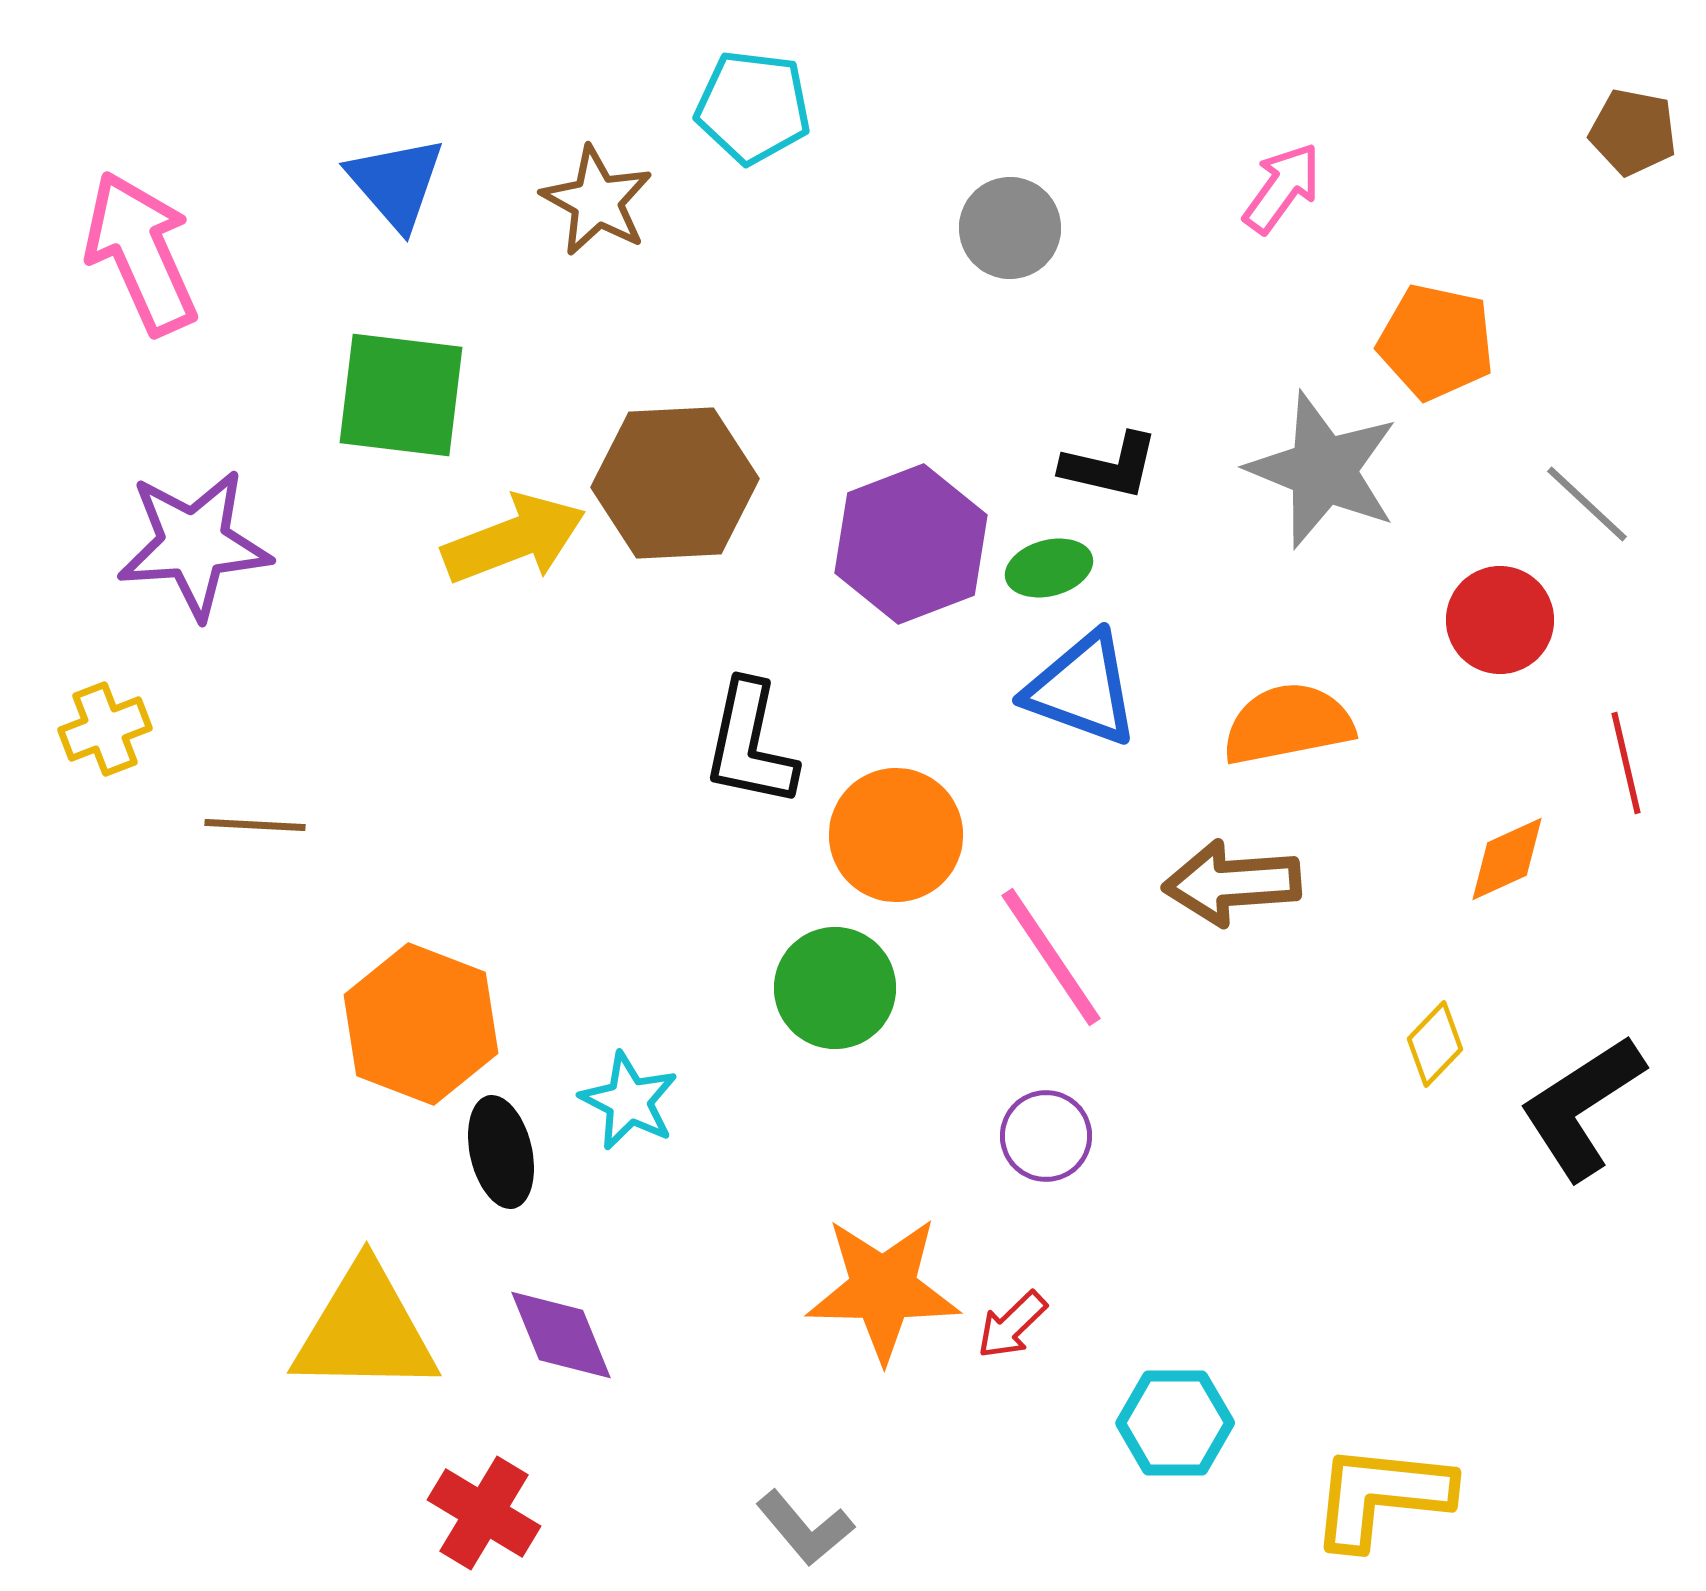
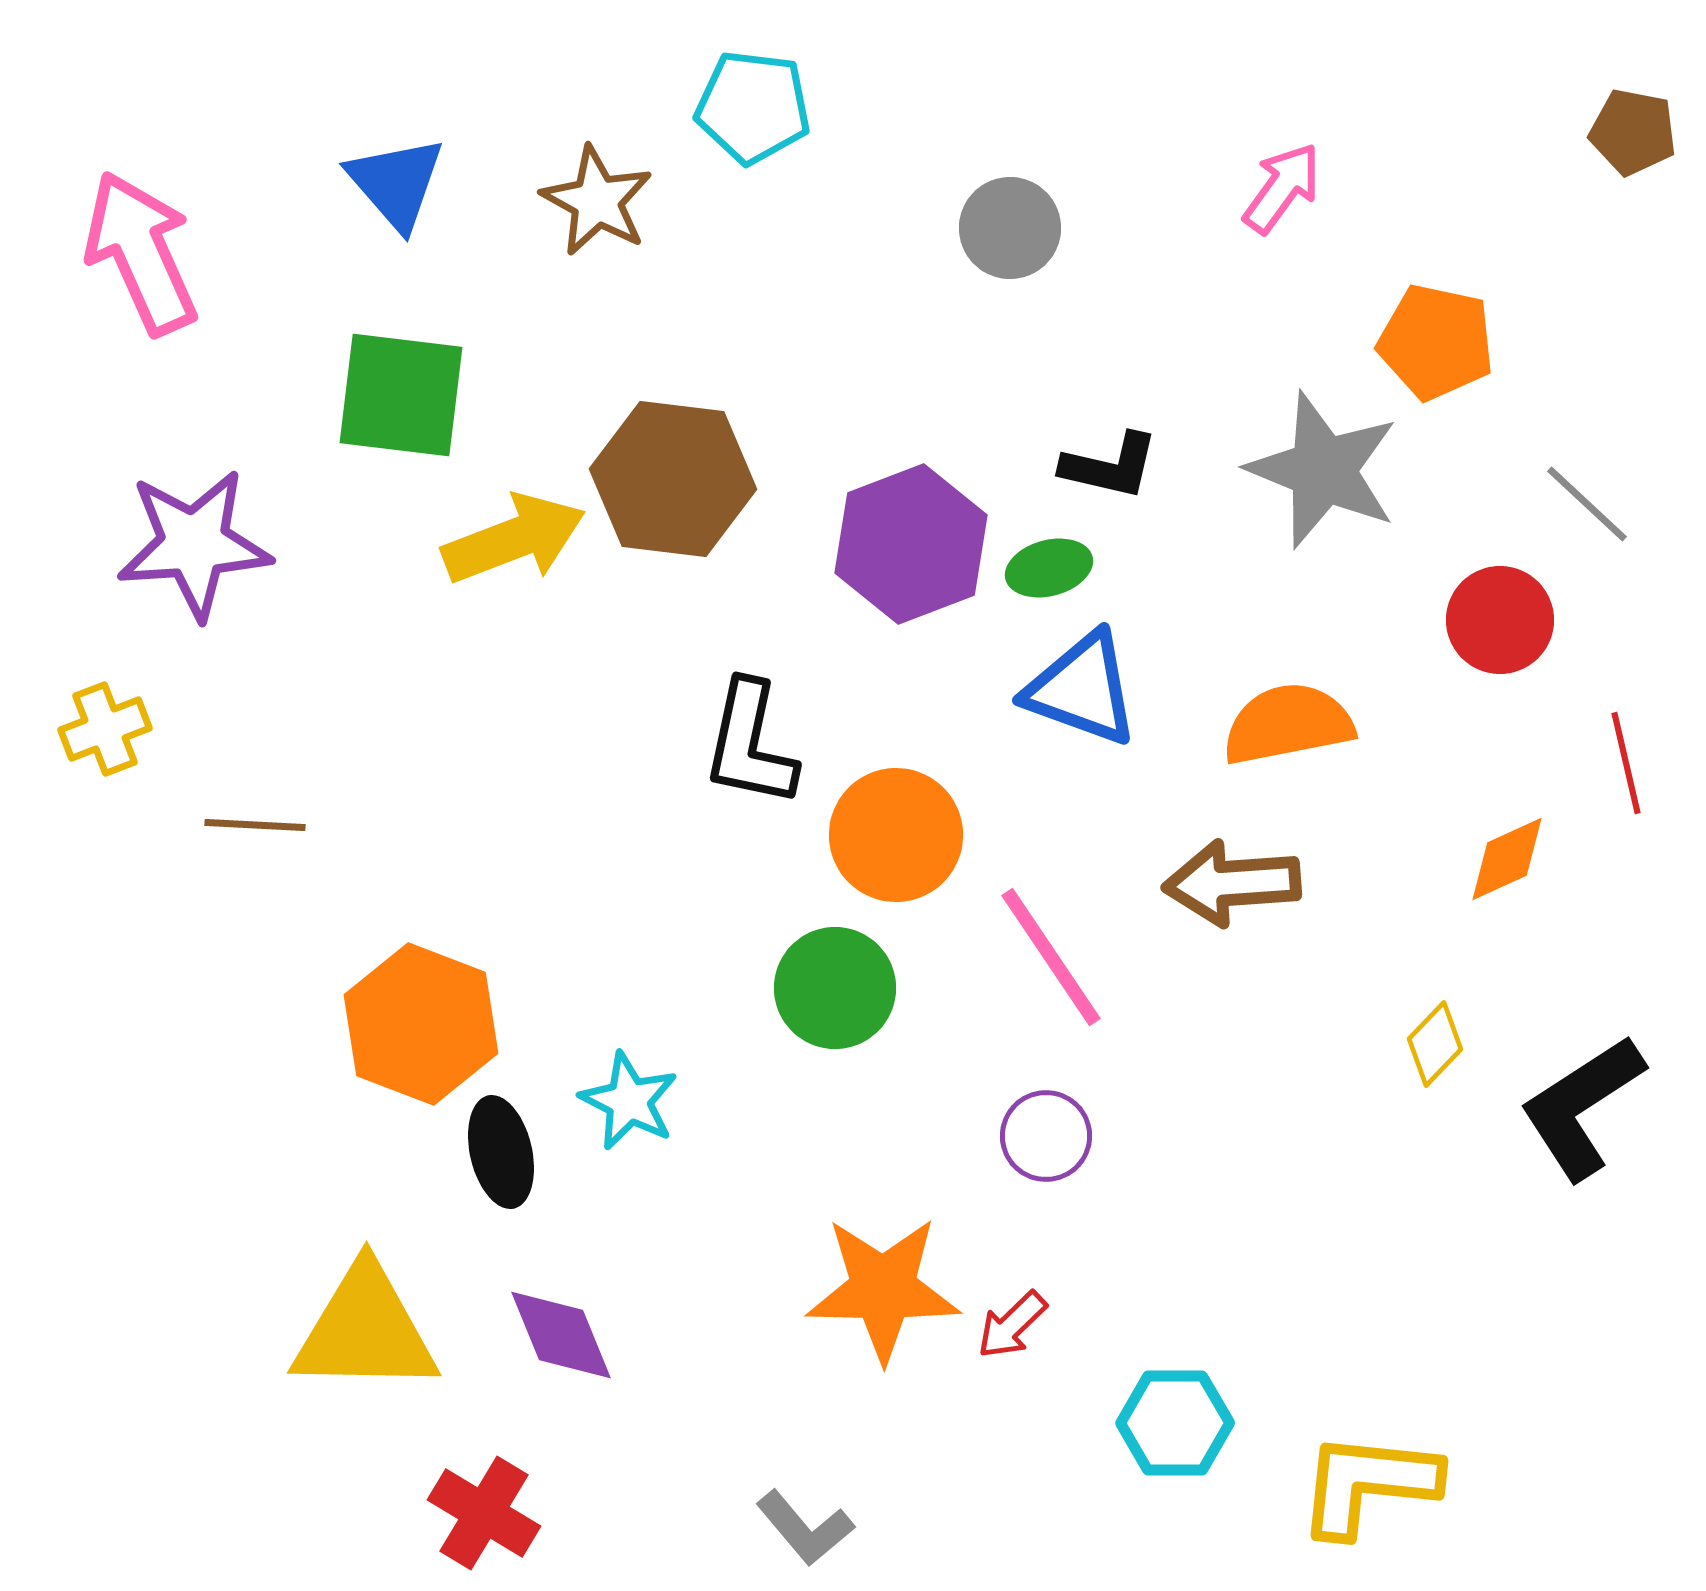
brown hexagon at (675, 483): moved 2 px left, 4 px up; rotated 10 degrees clockwise
yellow L-shape at (1381, 1496): moved 13 px left, 12 px up
